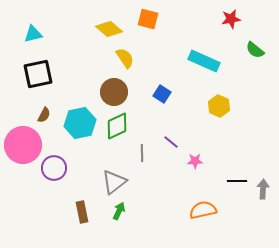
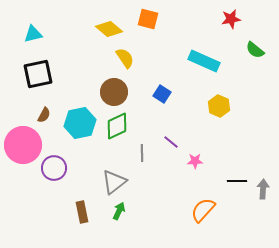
orange semicircle: rotated 36 degrees counterclockwise
